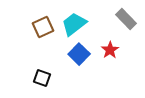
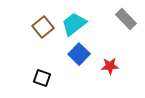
brown square: rotated 15 degrees counterclockwise
red star: moved 16 px down; rotated 30 degrees clockwise
